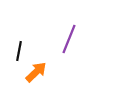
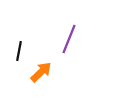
orange arrow: moved 5 px right
